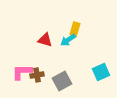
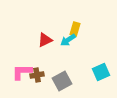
red triangle: rotated 42 degrees counterclockwise
